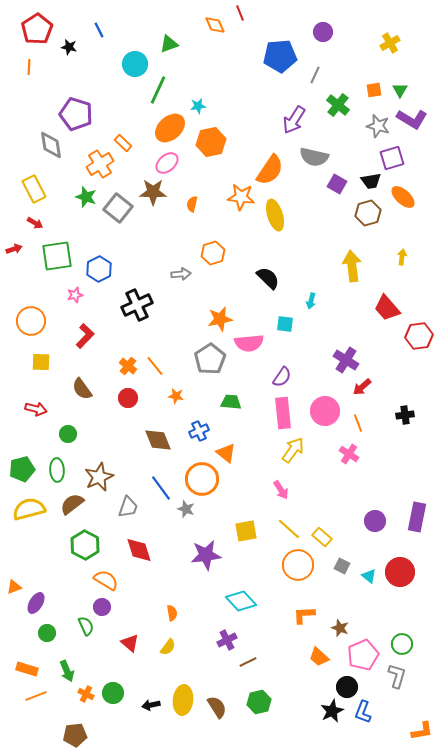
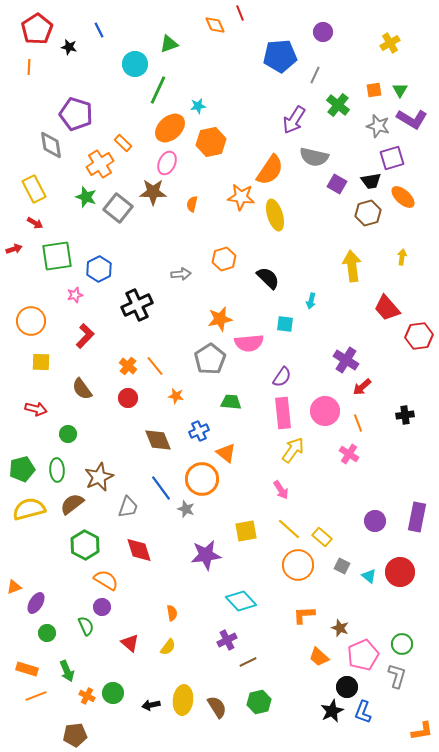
pink ellipse at (167, 163): rotated 25 degrees counterclockwise
orange hexagon at (213, 253): moved 11 px right, 6 px down
orange cross at (86, 694): moved 1 px right, 2 px down
